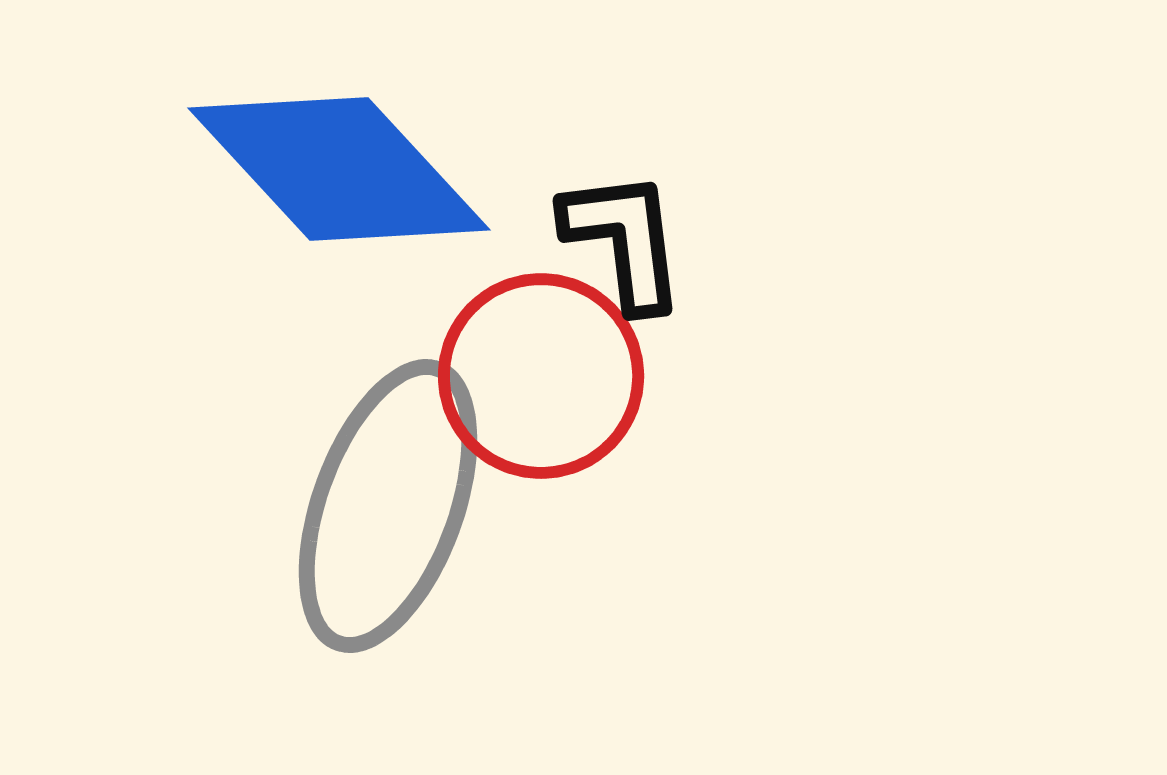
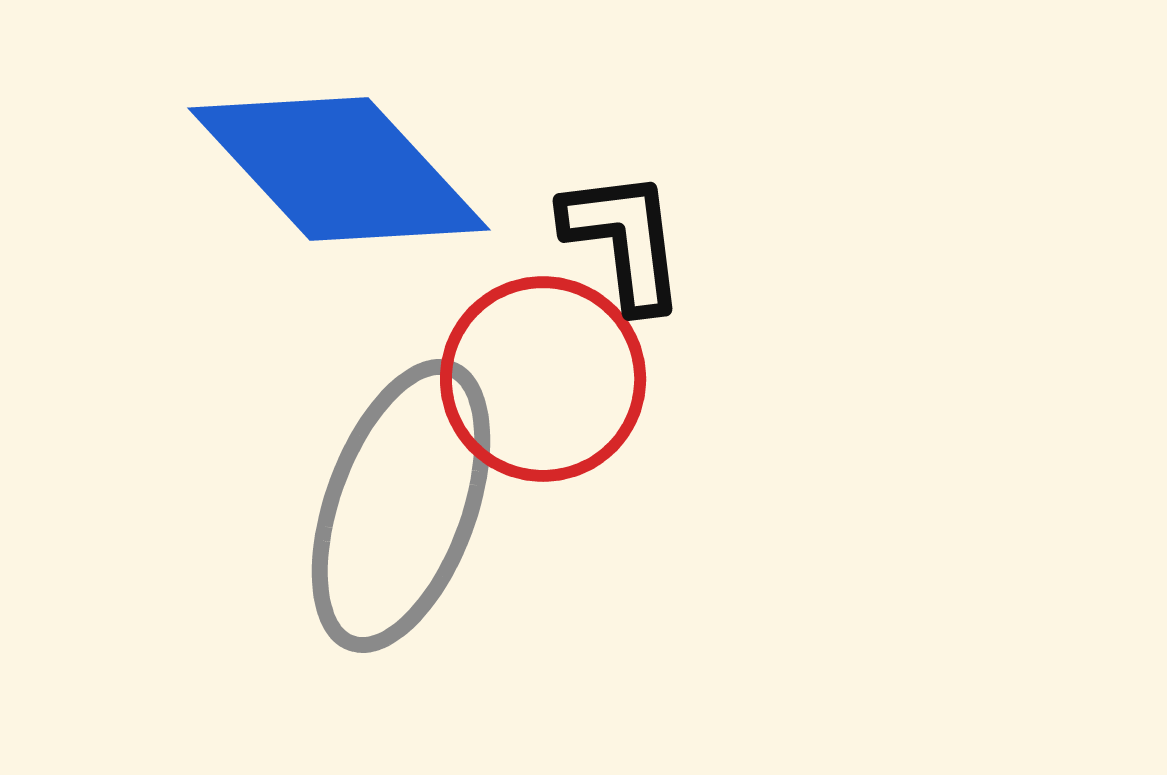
red circle: moved 2 px right, 3 px down
gray ellipse: moved 13 px right
